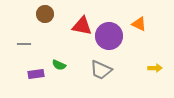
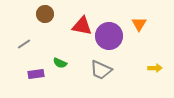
orange triangle: rotated 35 degrees clockwise
gray line: rotated 32 degrees counterclockwise
green semicircle: moved 1 px right, 2 px up
